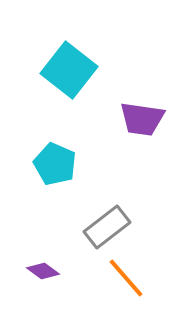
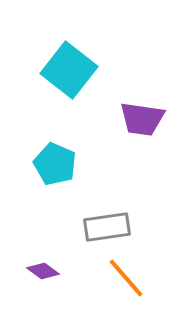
gray rectangle: rotated 30 degrees clockwise
